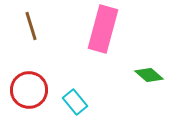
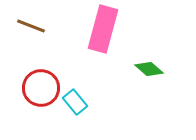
brown line: rotated 52 degrees counterclockwise
green diamond: moved 6 px up
red circle: moved 12 px right, 2 px up
